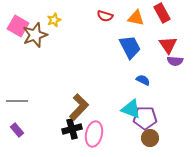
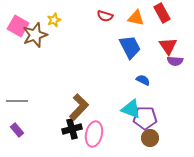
red triangle: moved 1 px down
